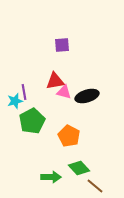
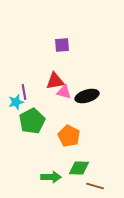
cyan star: moved 1 px right, 1 px down
green diamond: rotated 45 degrees counterclockwise
brown line: rotated 24 degrees counterclockwise
